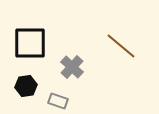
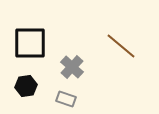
gray rectangle: moved 8 px right, 2 px up
